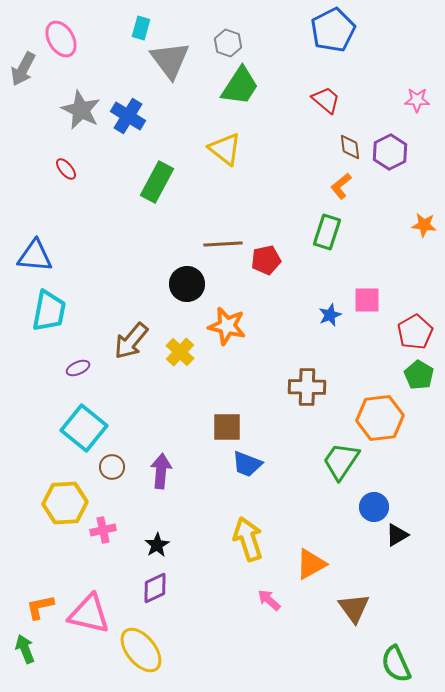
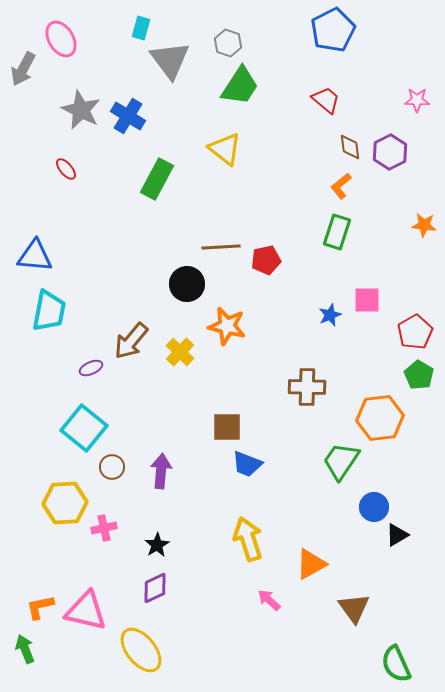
green rectangle at (157, 182): moved 3 px up
green rectangle at (327, 232): moved 10 px right
brown line at (223, 244): moved 2 px left, 3 px down
purple ellipse at (78, 368): moved 13 px right
pink cross at (103, 530): moved 1 px right, 2 px up
pink triangle at (89, 614): moved 3 px left, 3 px up
